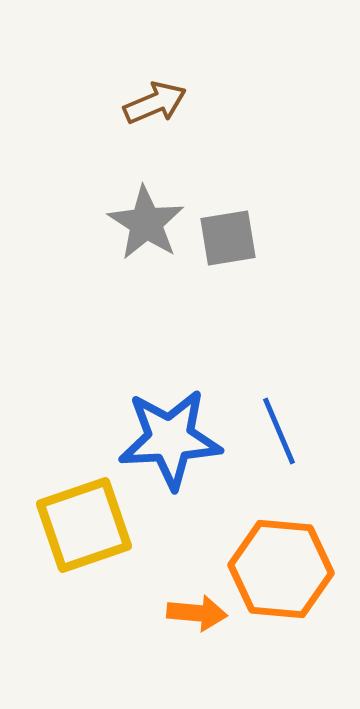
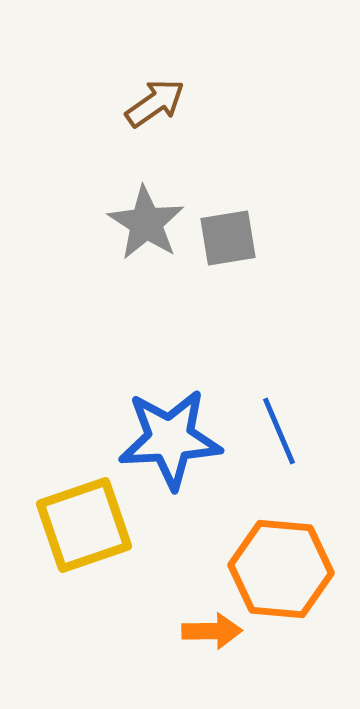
brown arrow: rotated 12 degrees counterclockwise
orange arrow: moved 15 px right, 18 px down; rotated 6 degrees counterclockwise
